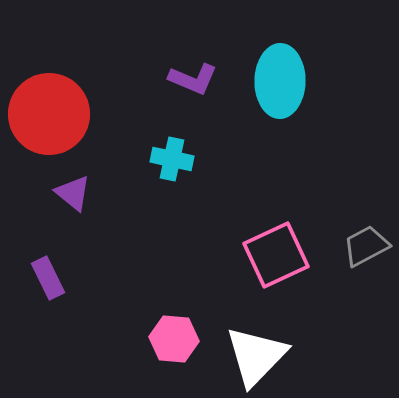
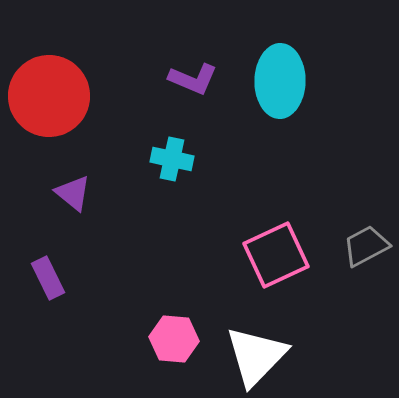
red circle: moved 18 px up
